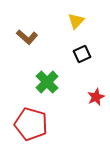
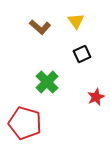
yellow triangle: rotated 18 degrees counterclockwise
brown L-shape: moved 13 px right, 10 px up
red pentagon: moved 6 px left, 1 px up
